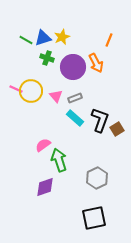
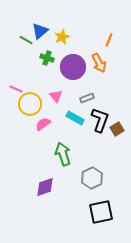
blue triangle: moved 3 px left, 7 px up; rotated 24 degrees counterclockwise
orange arrow: moved 3 px right
yellow circle: moved 1 px left, 13 px down
gray rectangle: moved 12 px right
cyan rectangle: rotated 12 degrees counterclockwise
pink semicircle: moved 21 px up
green arrow: moved 4 px right, 6 px up
gray hexagon: moved 5 px left
black square: moved 7 px right, 6 px up
